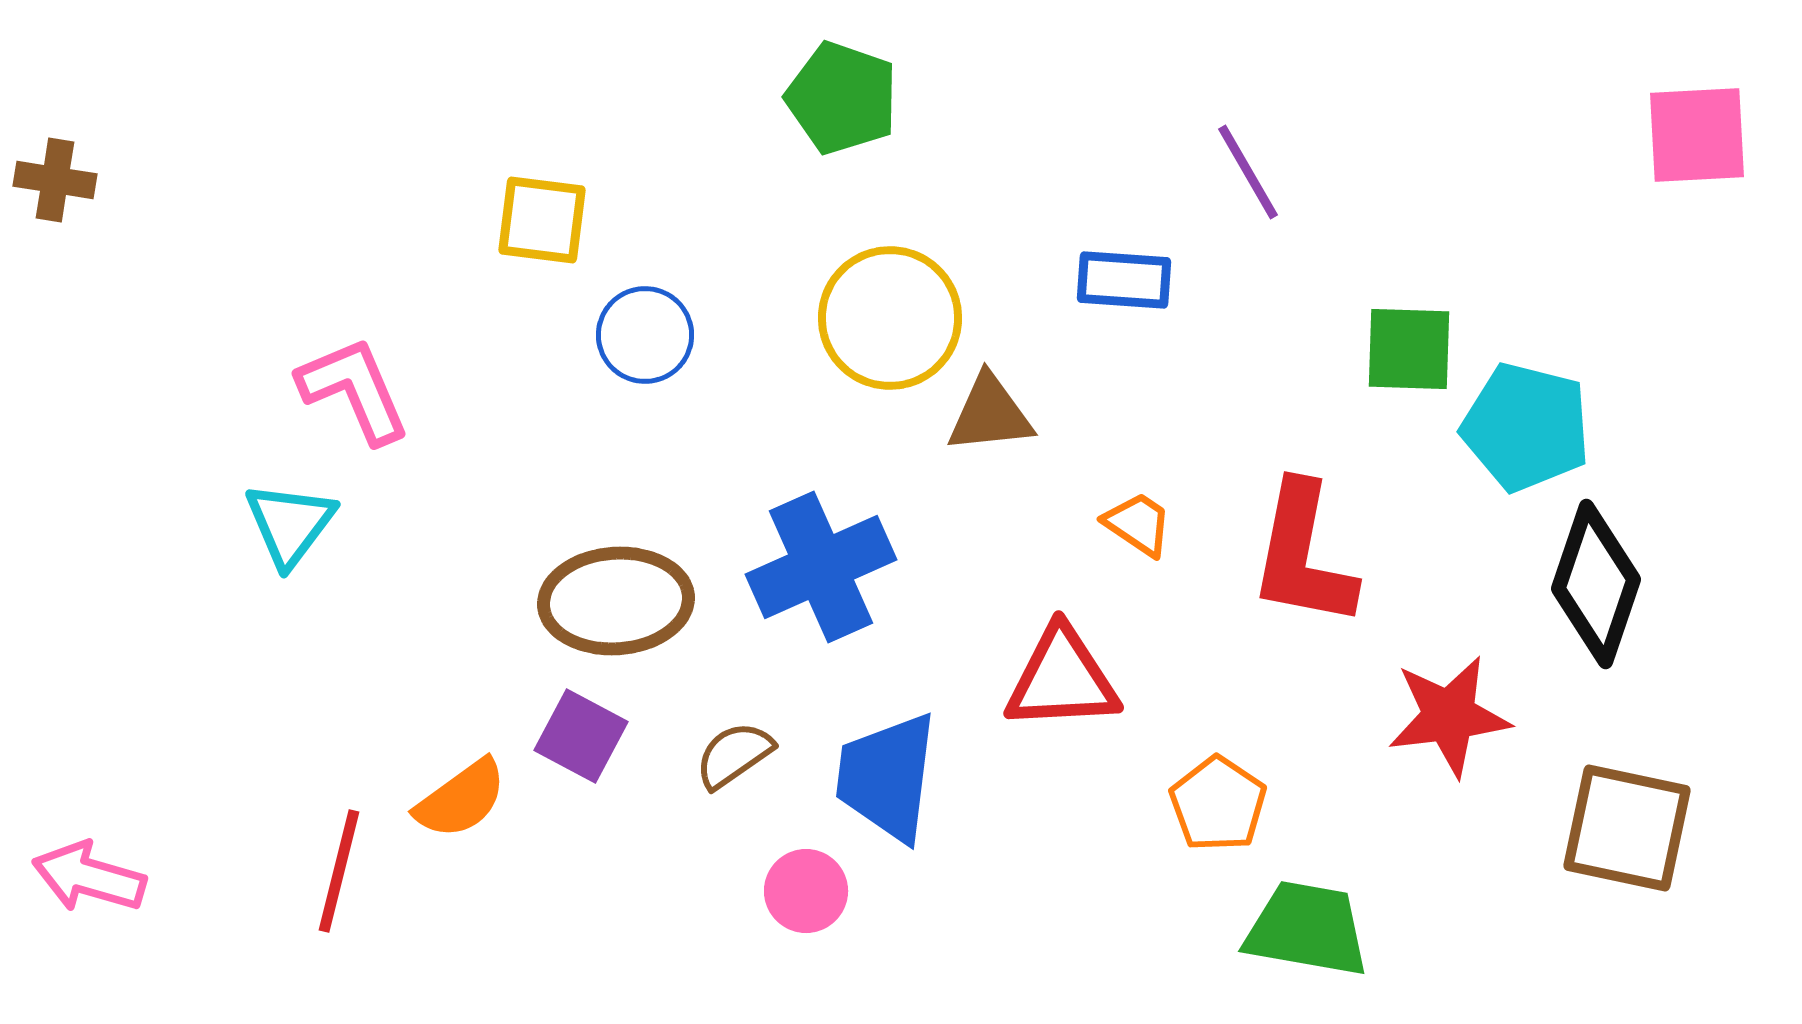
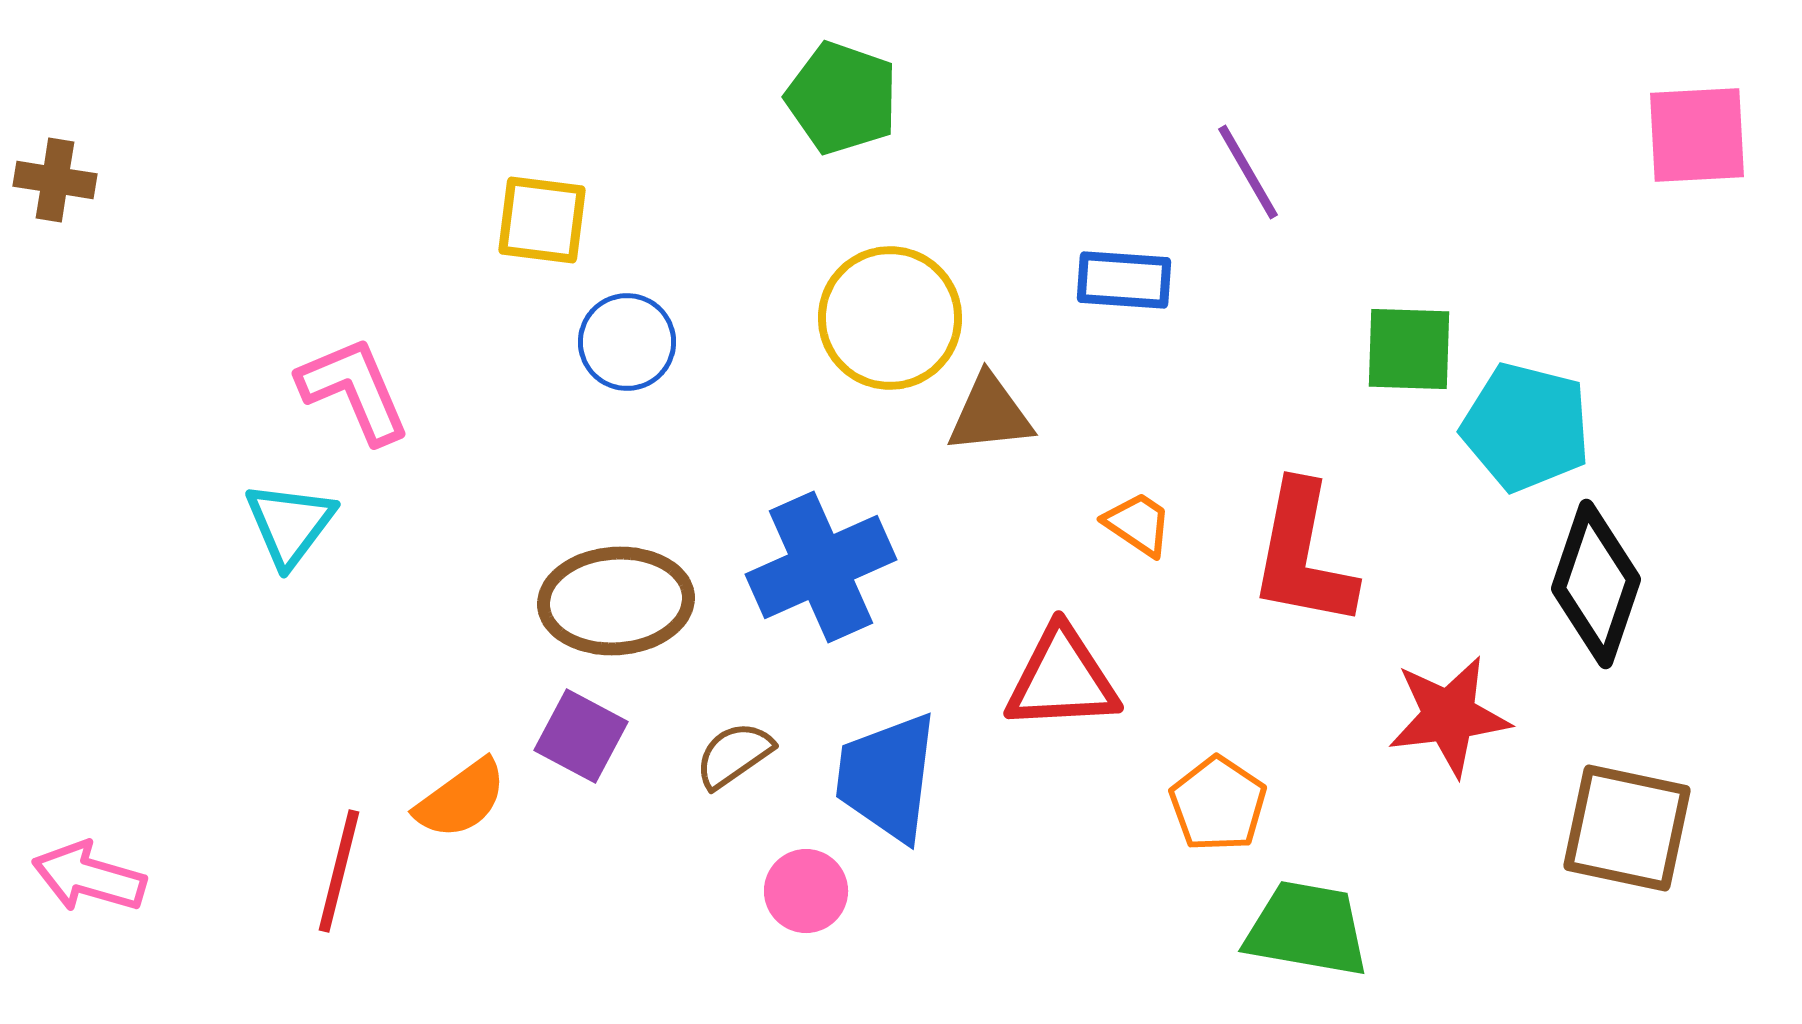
blue circle: moved 18 px left, 7 px down
